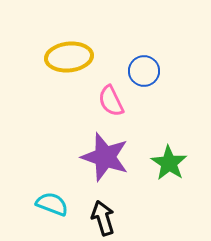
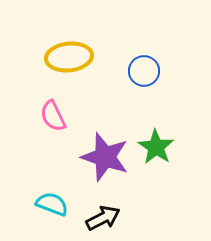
pink semicircle: moved 58 px left, 15 px down
green star: moved 13 px left, 16 px up
black arrow: rotated 80 degrees clockwise
